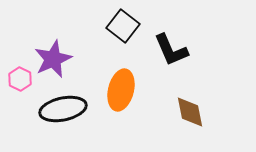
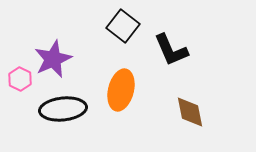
black ellipse: rotated 6 degrees clockwise
